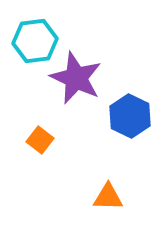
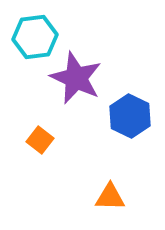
cyan hexagon: moved 4 px up
orange triangle: moved 2 px right
